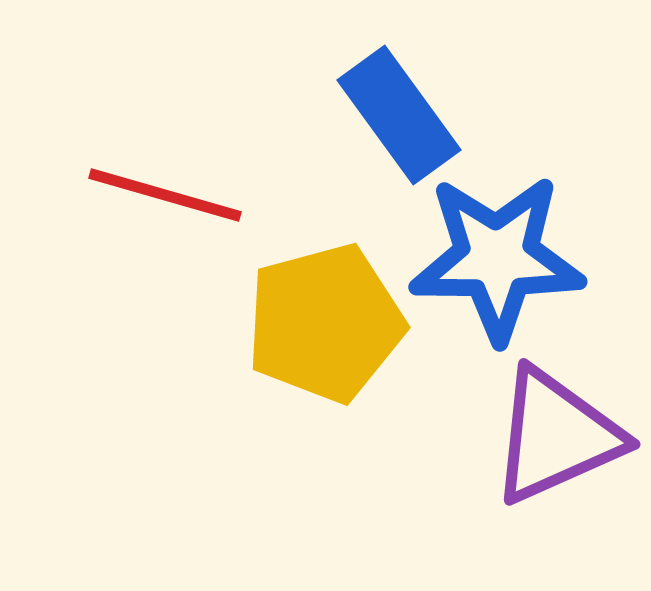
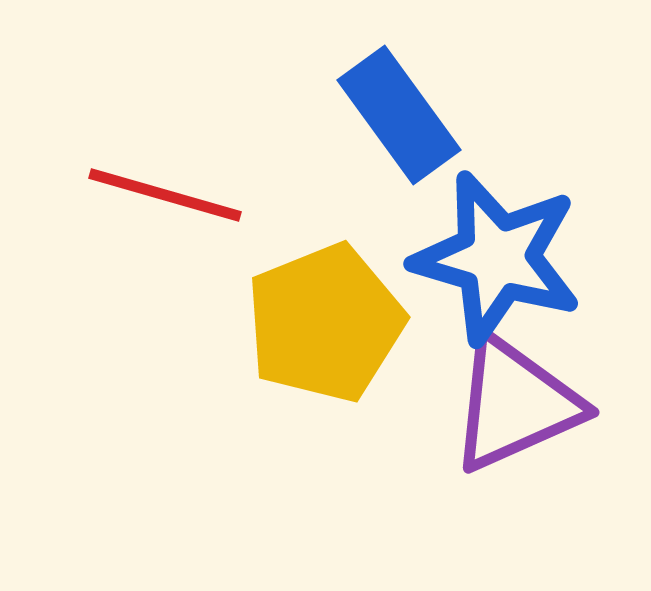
blue star: rotated 16 degrees clockwise
yellow pentagon: rotated 7 degrees counterclockwise
purple triangle: moved 41 px left, 32 px up
